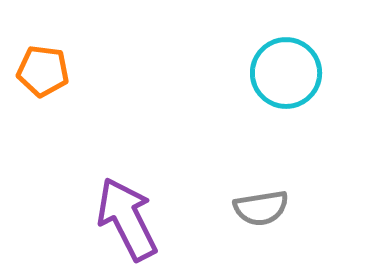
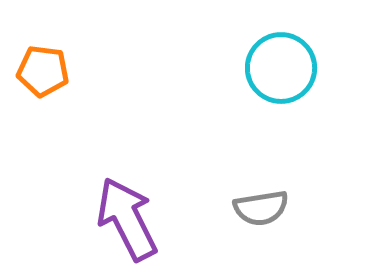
cyan circle: moved 5 px left, 5 px up
